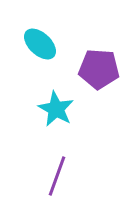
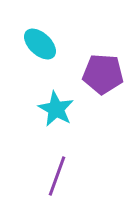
purple pentagon: moved 4 px right, 5 px down
